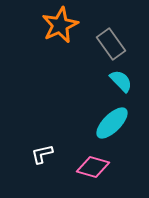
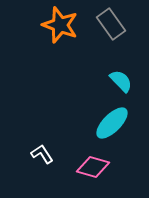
orange star: rotated 27 degrees counterclockwise
gray rectangle: moved 20 px up
white L-shape: rotated 70 degrees clockwise
